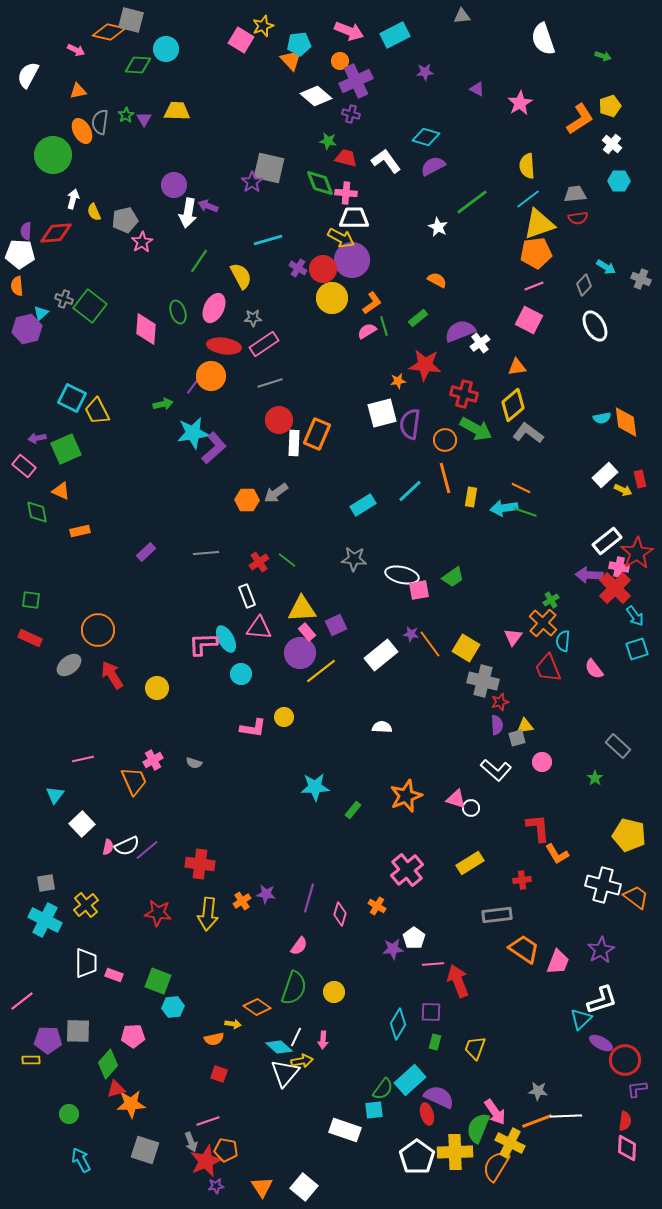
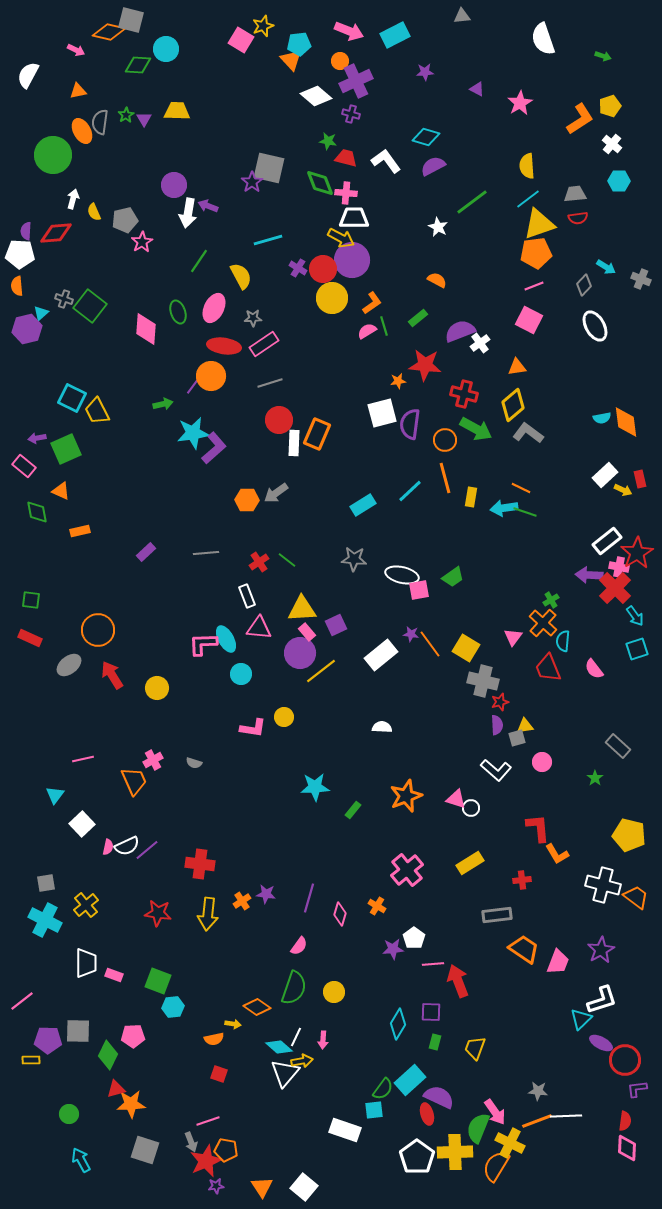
green diamond at (108, 1064): moved 9 px up; rotated 16 degrees counterclockwise
